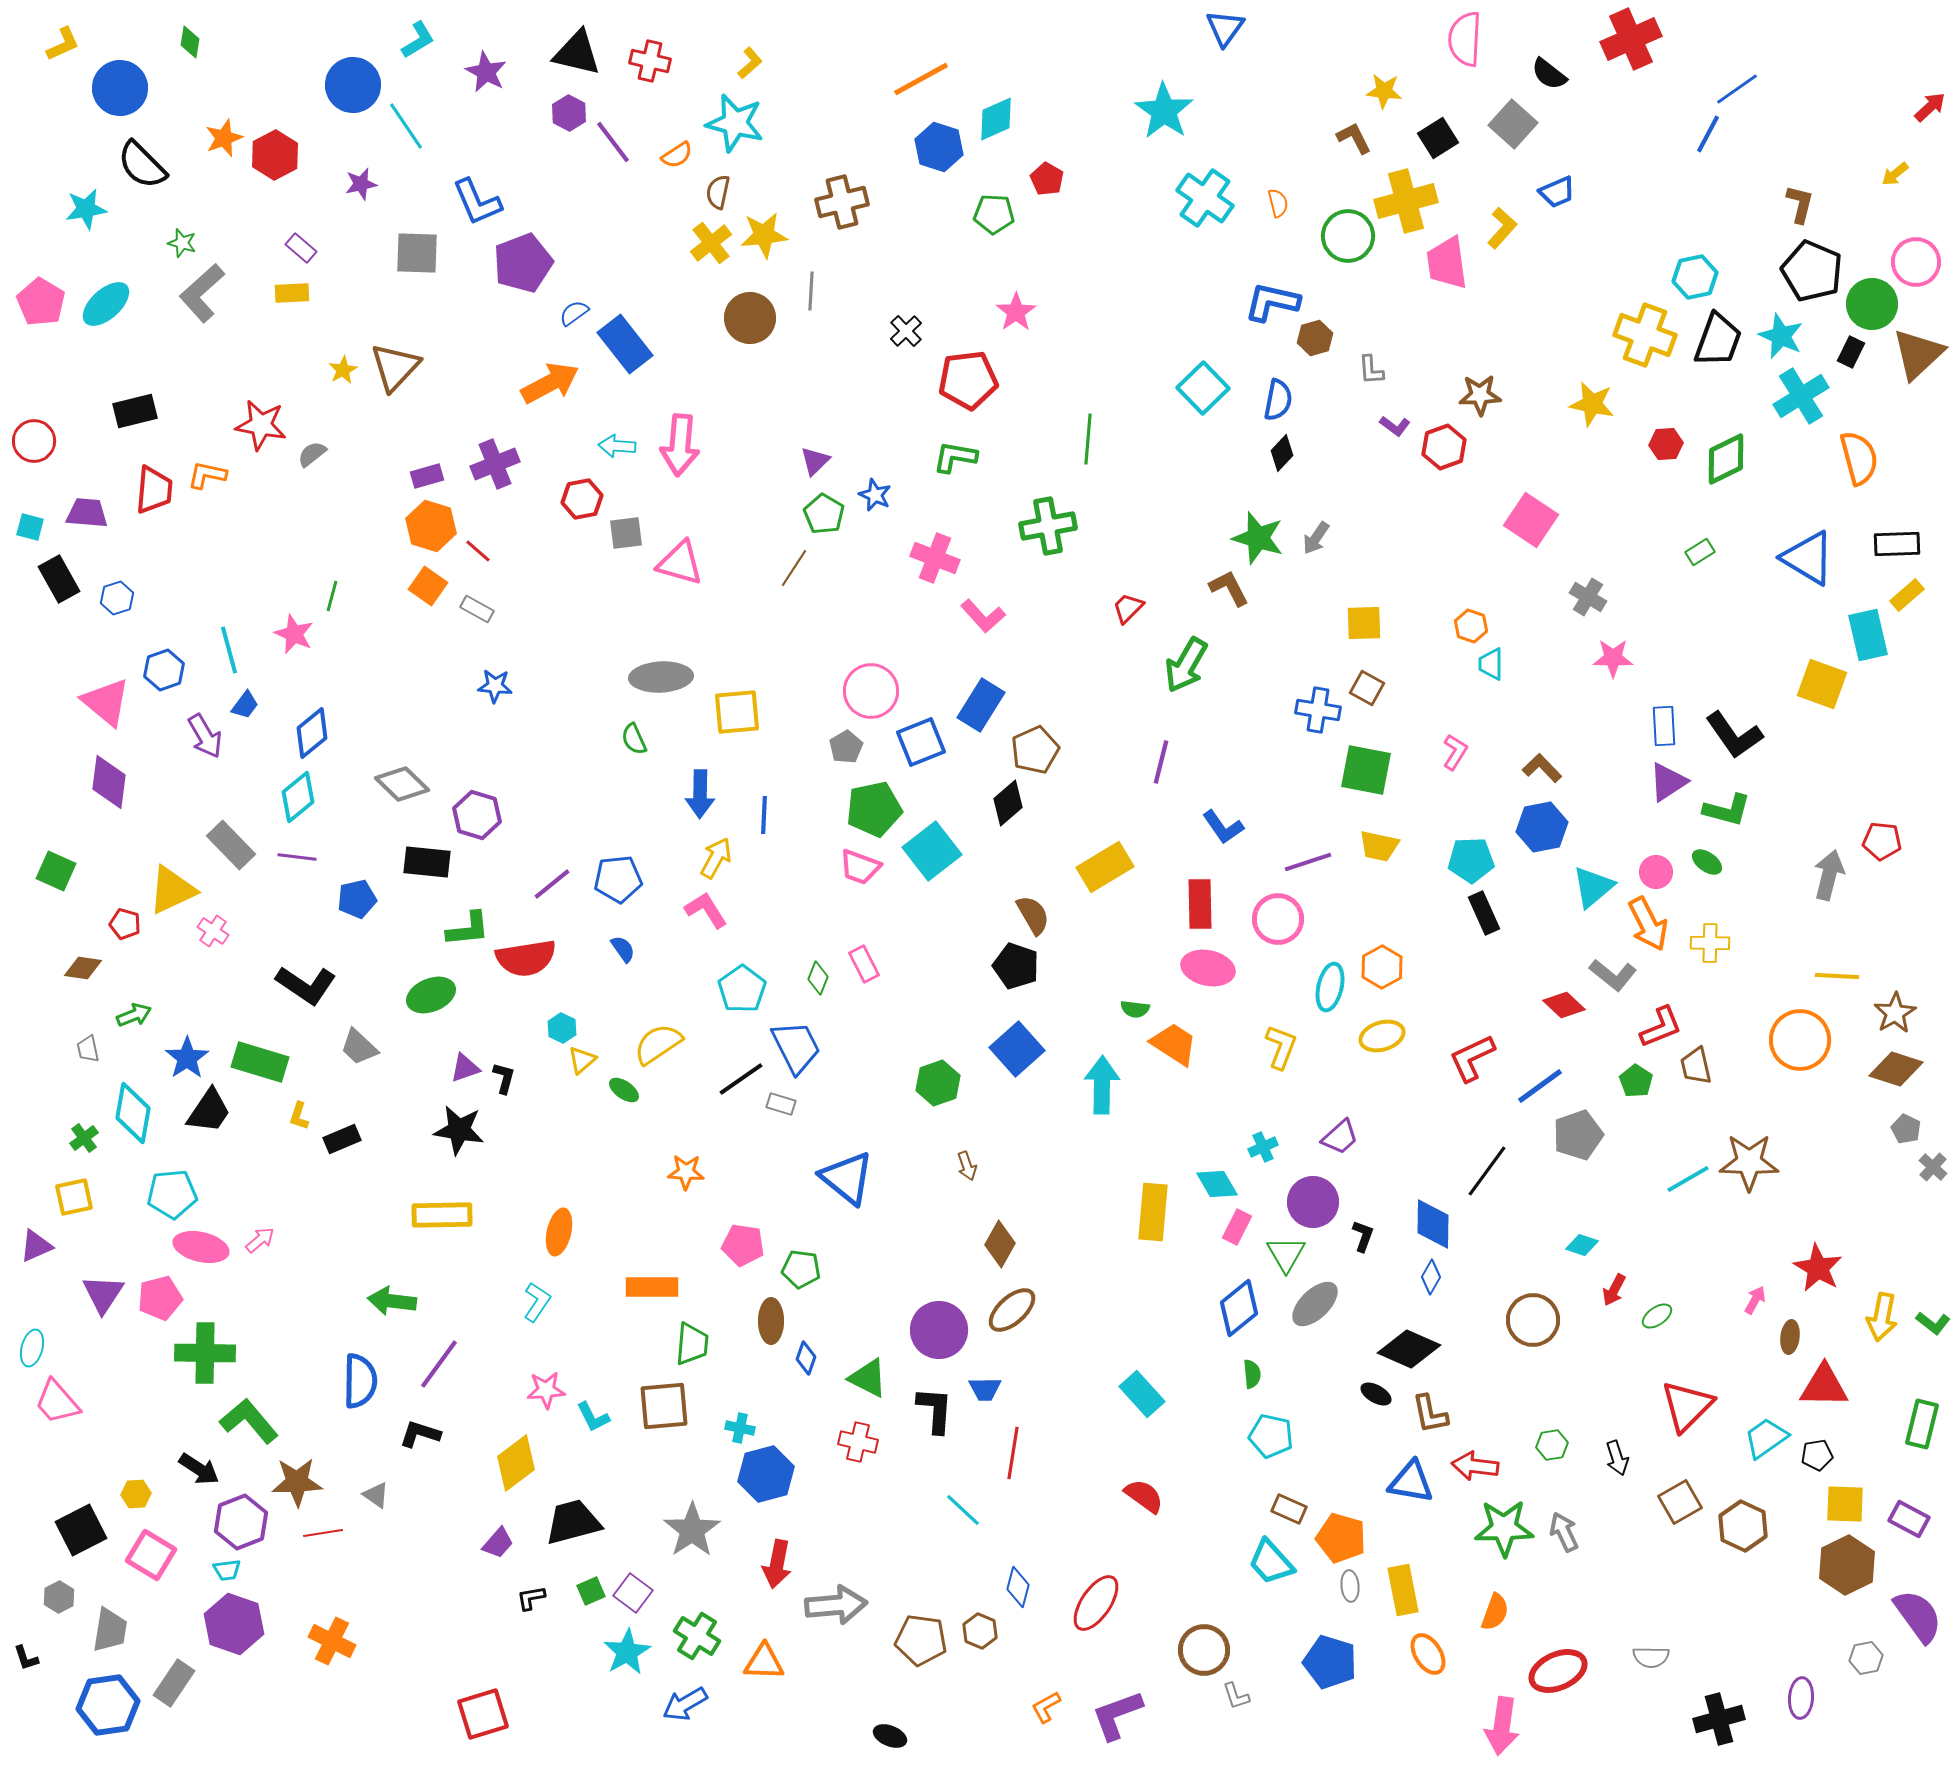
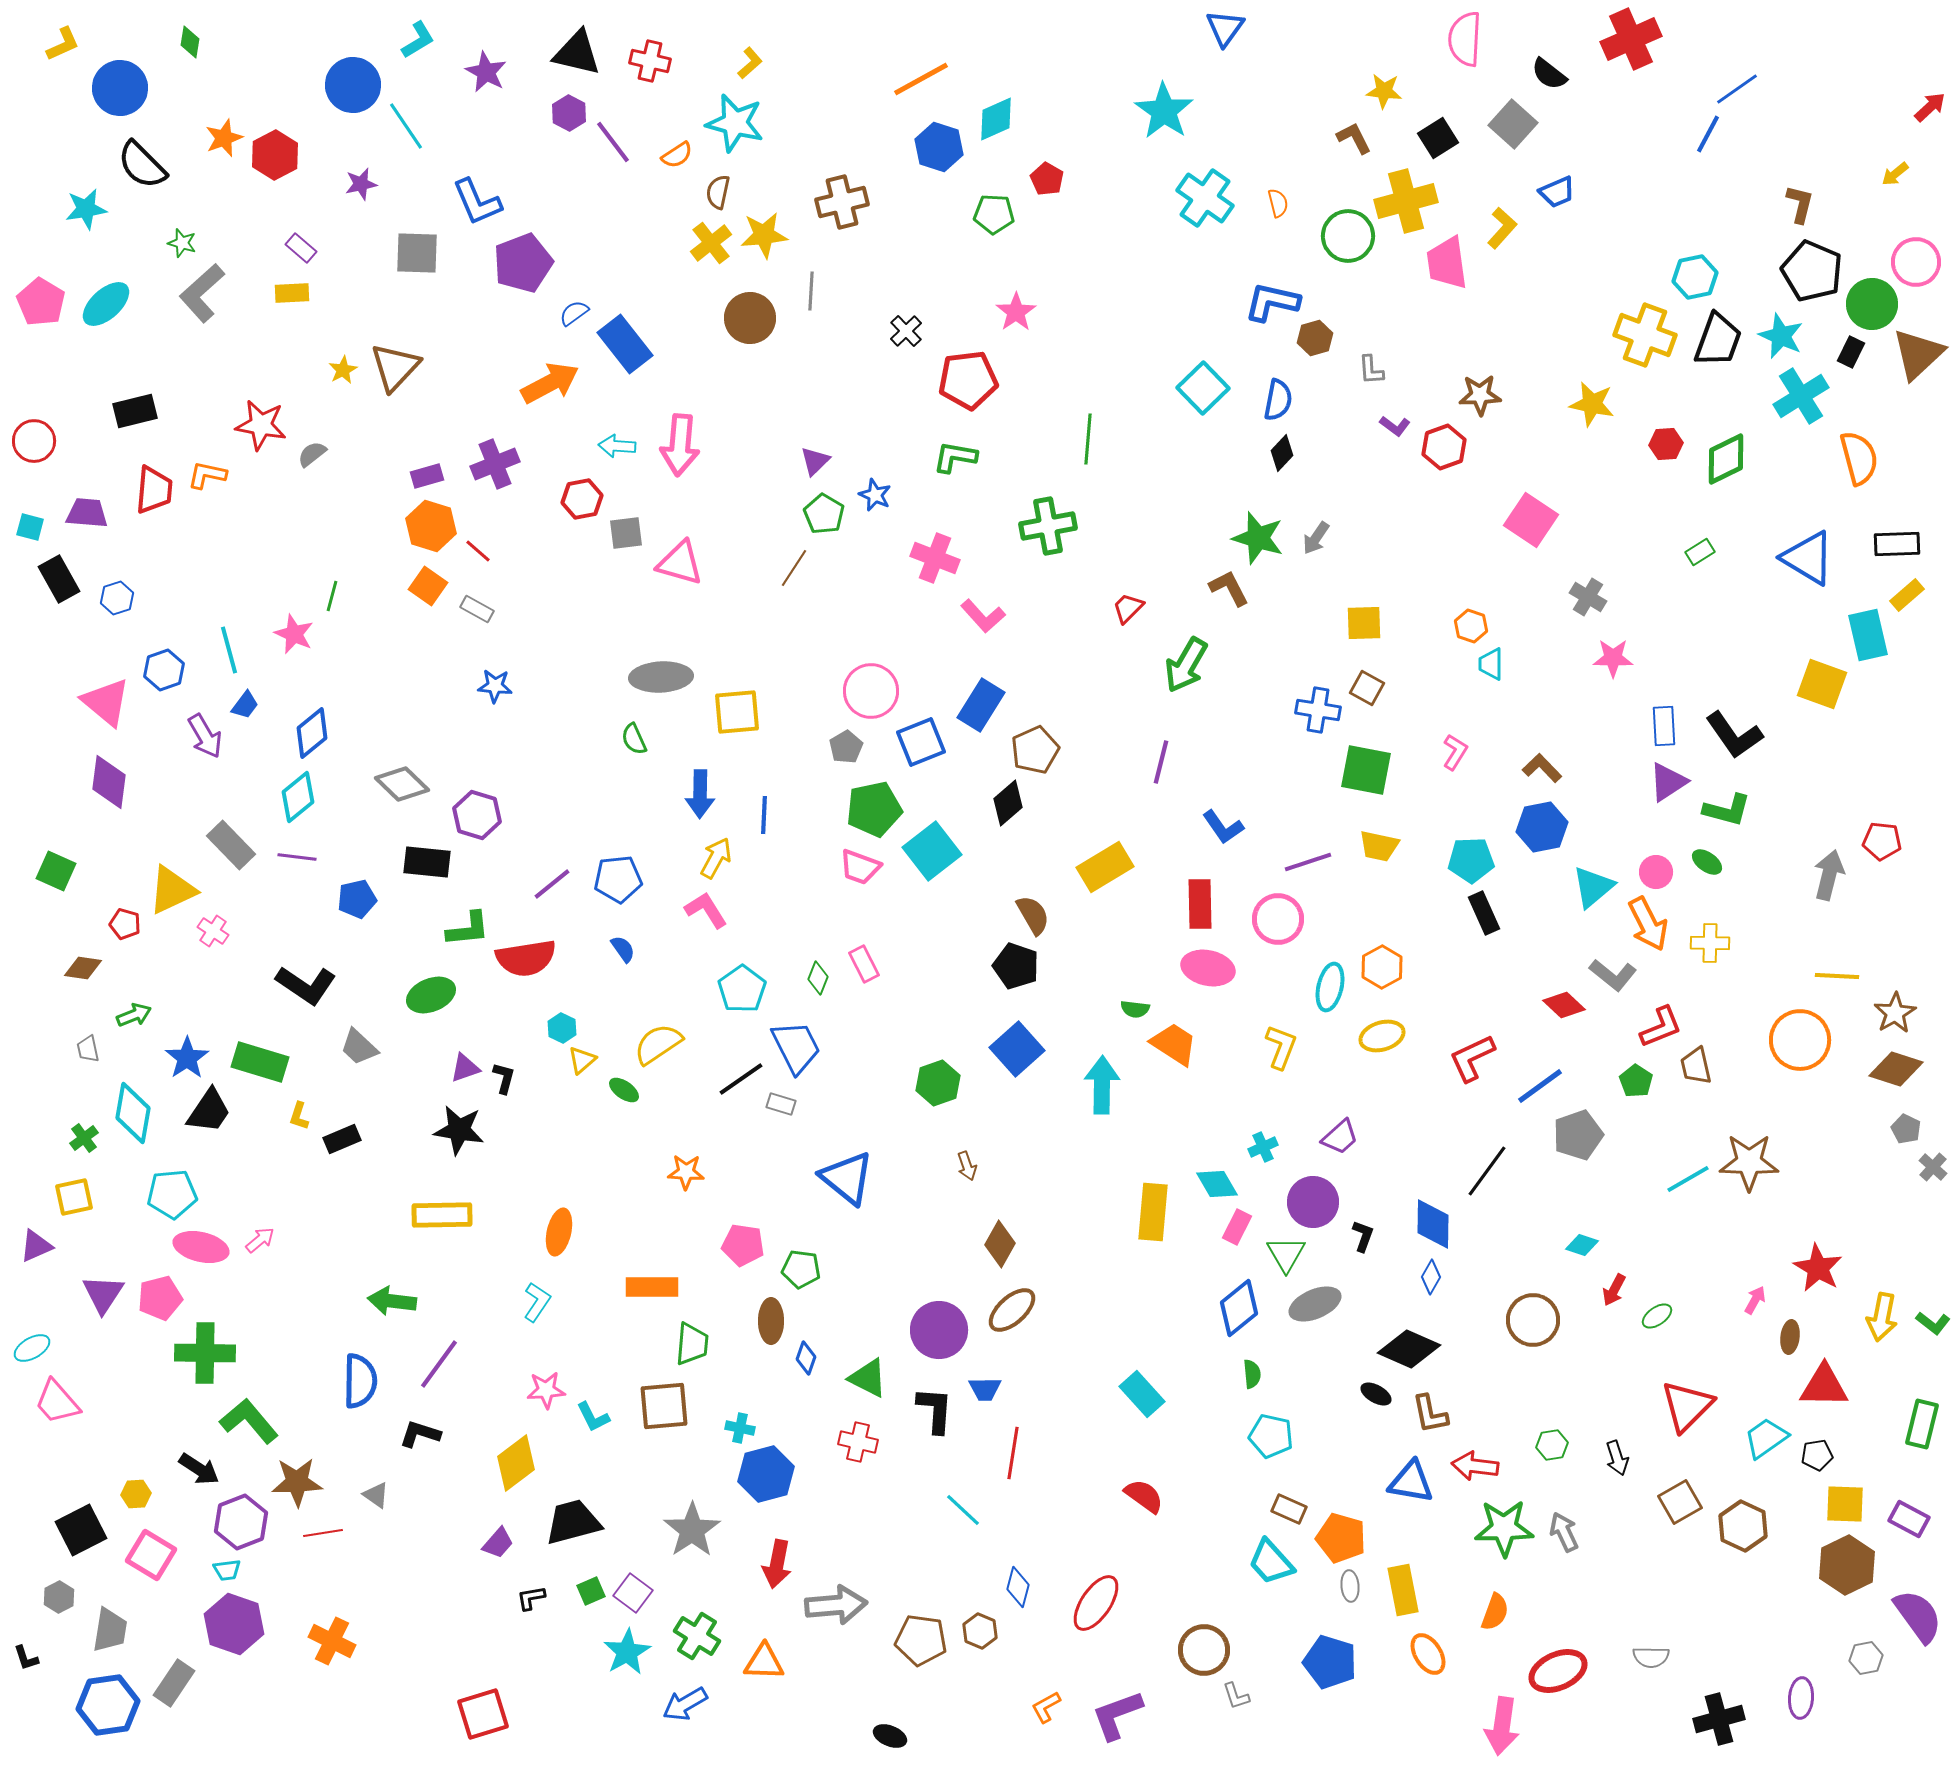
gray ellipse at (1315, 1304): rotated 21 degrees clockwise
cyan ellipse at (32, 1348): rotated 45 degrees clockwise
